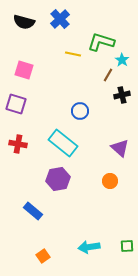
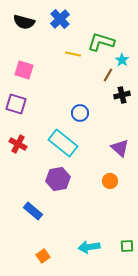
blue circle: moved 2 px down
red cross: rotated 18 degrees clockwise
